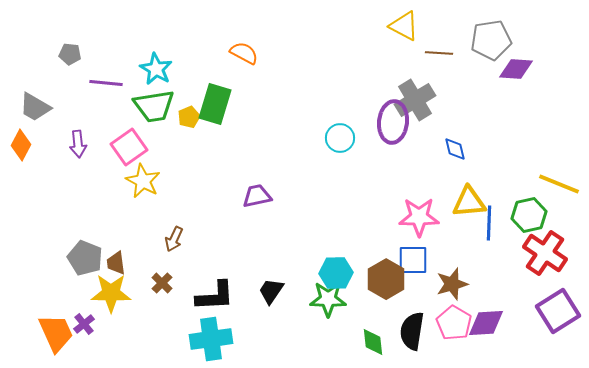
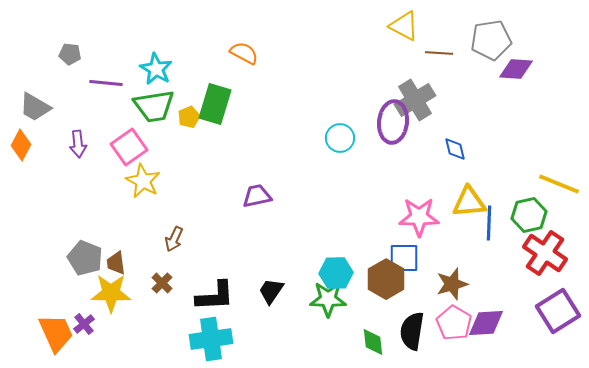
blue square at (413, 260): moved 9 px left, 2 px up
